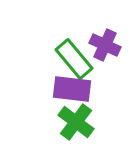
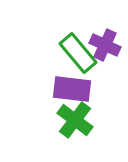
green rectangle: moved 4 px right, 6 px up
green cross: moved 1 px left, 2 px up
